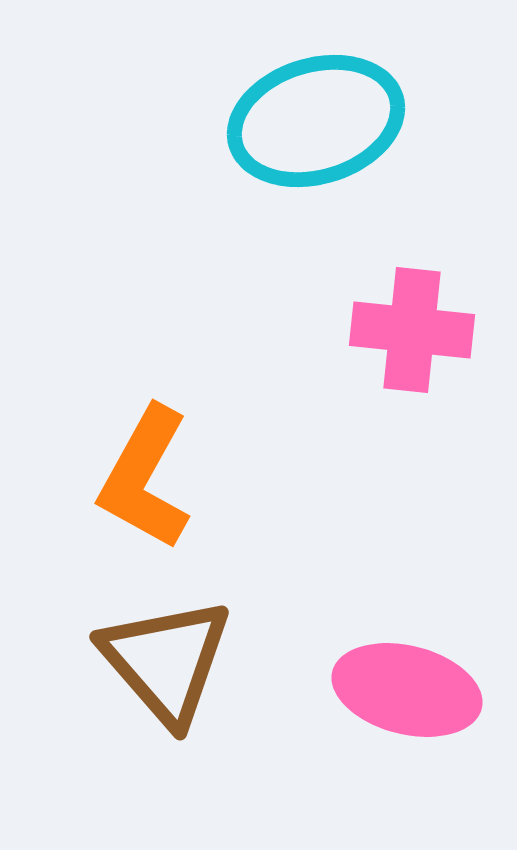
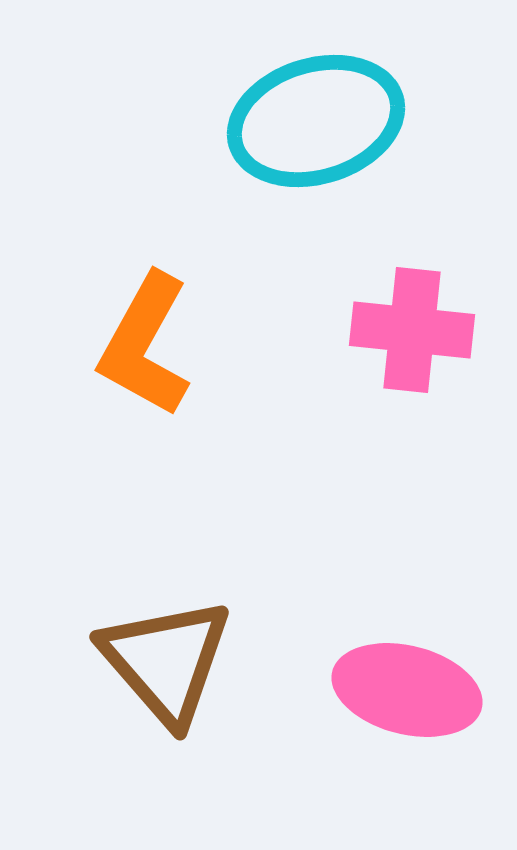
orange L-shape: moved 133 px up
